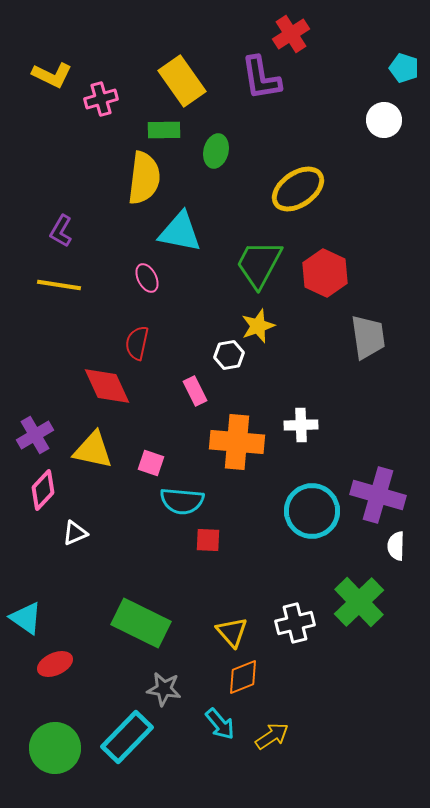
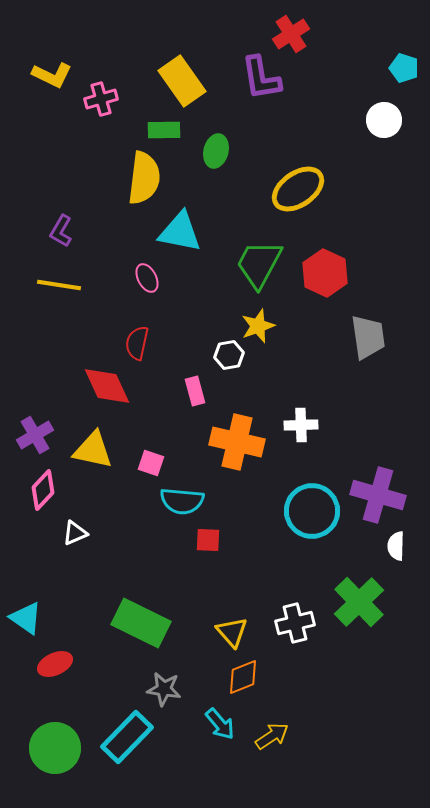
pink rectangle at (195, 391): rotated 12 degrees clockwise
orange cross at (237, 442): rotated 8 degrees clockwise
